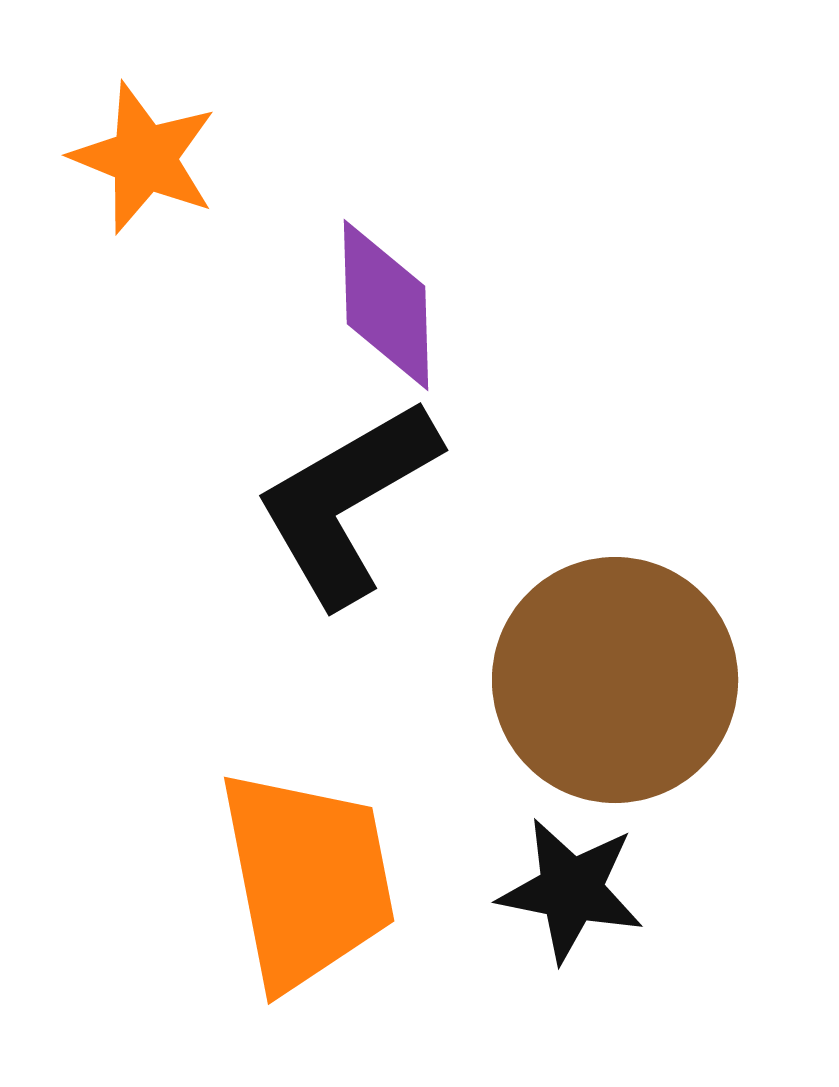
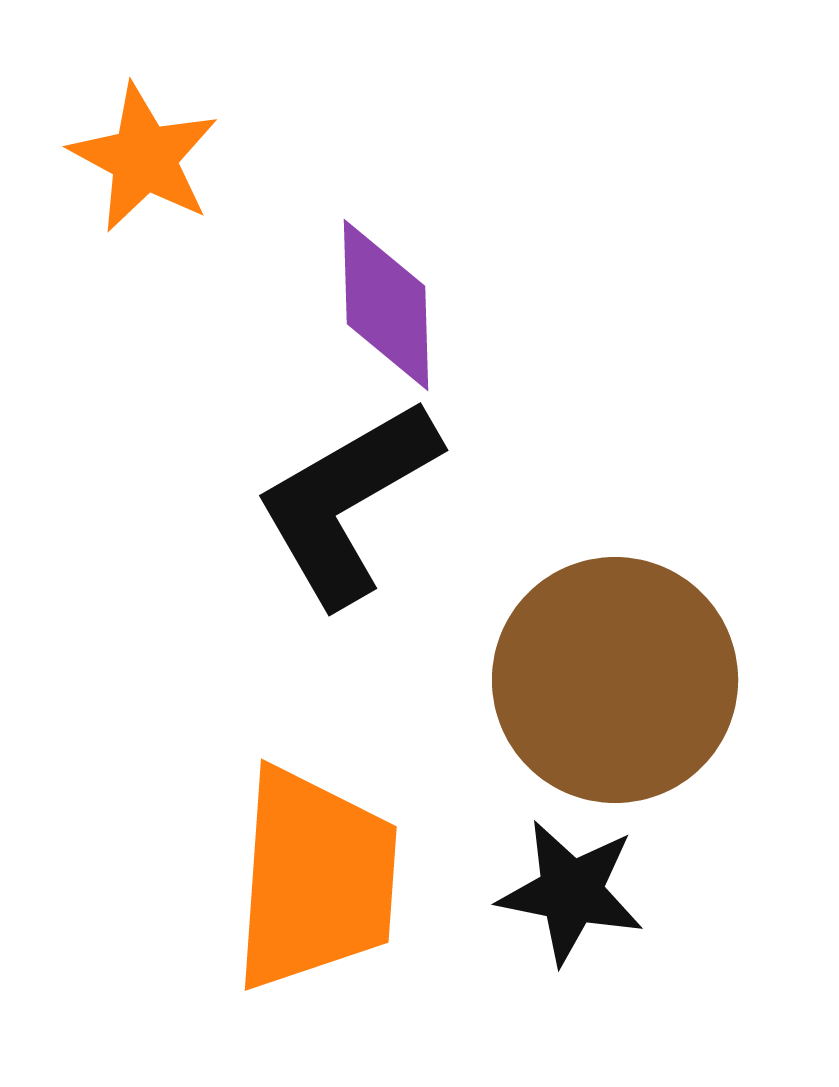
orange star: rotated 6 degrees clockwise
orange trapezoid: moved 8 px right; rotated 15 degrees clockwise
black star: moved 2 px down
